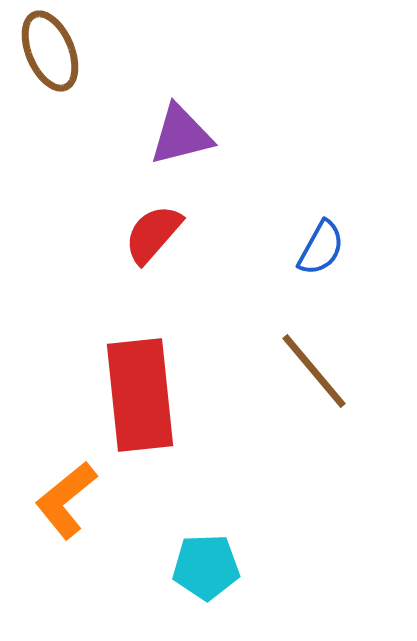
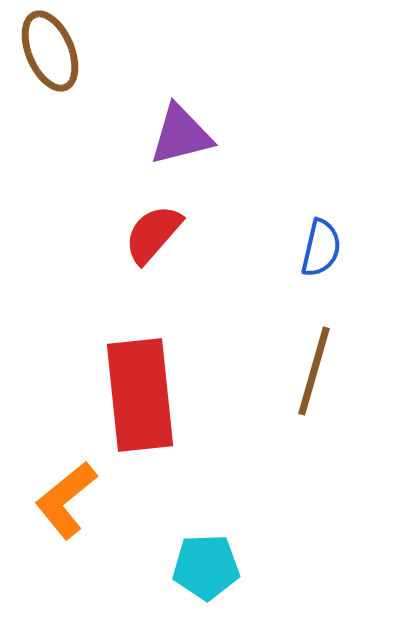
blue semicircle: rotated 16 degrees counterclockwise
brown line: rotated 56 degrees clockwise
